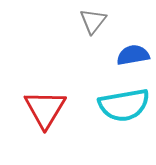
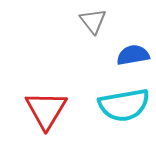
gray triangle: rotated 16 degrees counterclockwise
red triangle: moved 1 px right, 1 px down
